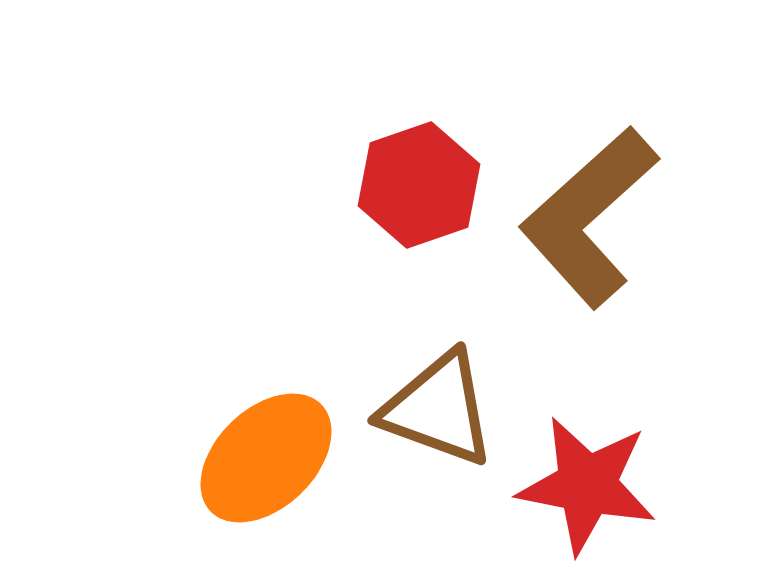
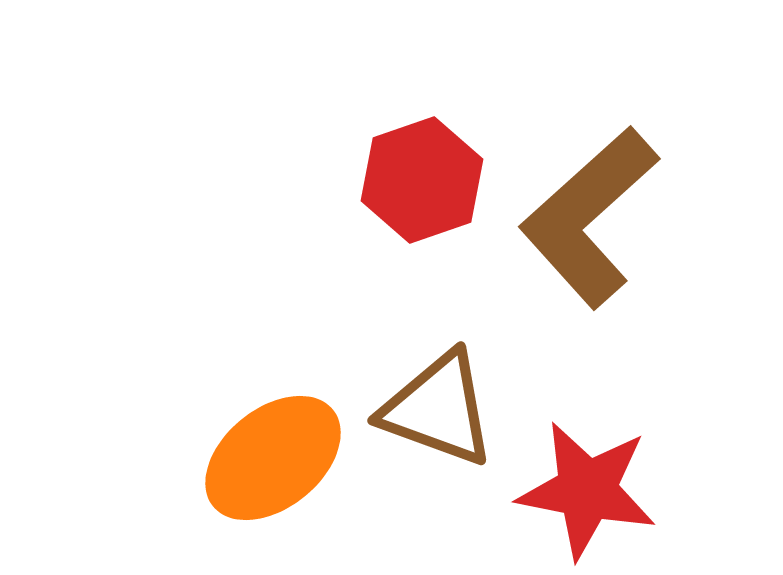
red hexagon: moved 3 px right, 5 px up
orange ellipse: moved 7 px right; rotated 5 degrees clockwise
red star: moved 5 px down
